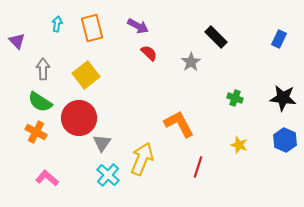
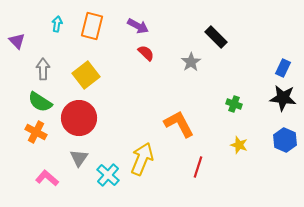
orange rectangle: moved 2 px up; rotated 28 degrees clockwise
blue rectangle: moved 4 px right, 29 px down
red semicircle: moved 3 px left
green cross: moved 1 px left, 6 px down
gray triangle: moved 23 px left, 15 px down
